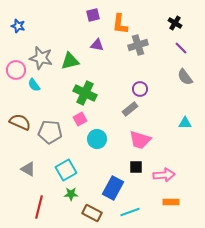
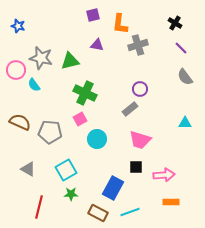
brown rectangle: moved 6 px right
